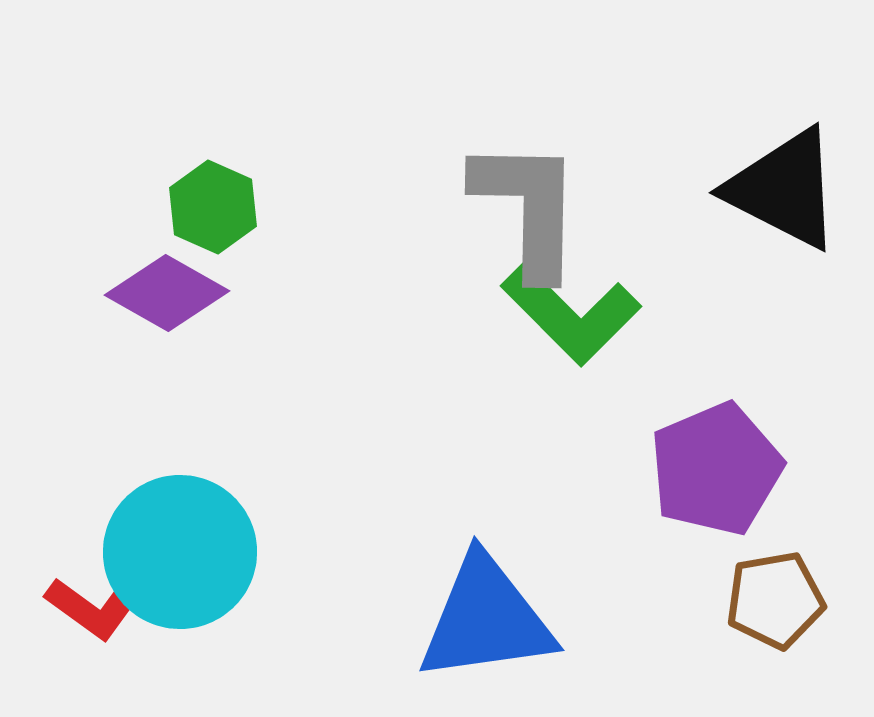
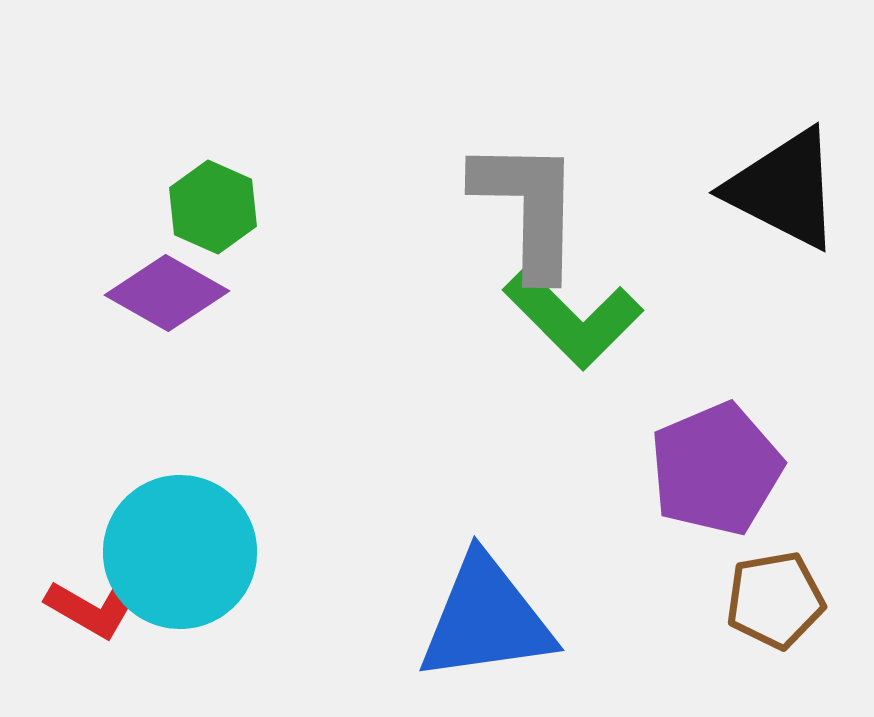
green L-shape: moved 2 px right, 4 px down
red L-shape: rotated 6 degrees counterclockwise
